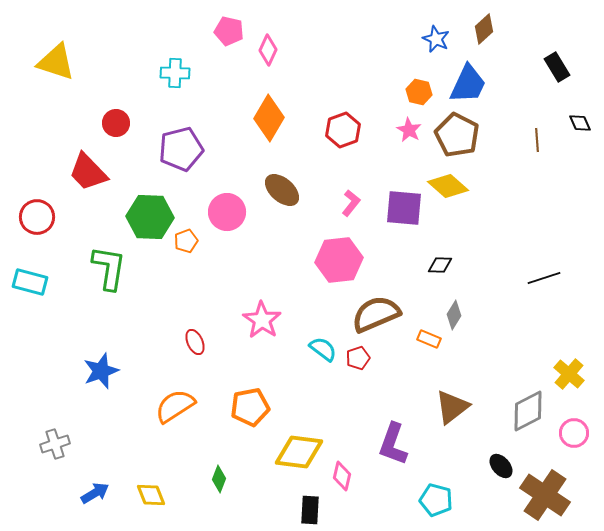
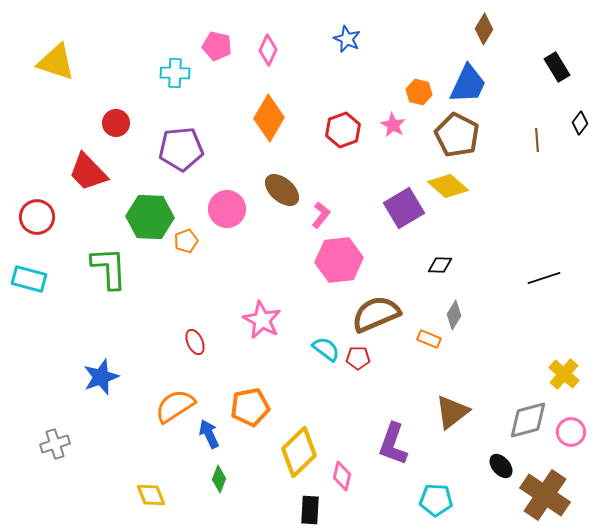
brown diamond at (484, 29): rotated 16 degrees counterclockwise
pink pentagon at (229, 31): moved 12 px left, 15 px down
blue star at (436, 39): moved 89 px left
black diamond at (580, 123): rotated 60 degrees clockwise
pink star at (409, 130): moved 16 px left, 5 px up
purple pentagon at (181, 149): rotated 9 degrees clockwise
pink L-shape at (351, 203): moved 30 px left, 12 px down
purple square at (404, 208): rotated 36 degrees counterclockwise
pink circle at (227, 212): moved 3 px up
green L-shape at (109, 268): rotated 12 degrees counterclockwise
cyan rectangle at (30, 282): moved 1 px left, 3 px up
pink star at (262, 320): rotated 6 degrees counterclockwise
cyan semicircle at (323, 349): moved 3 px right
red pentagon at (358, 358): rotated 20 degrees clockwise
blue star at (101, 371): moved 6 px down
yellow cross at (569, 374): moved 5 px left
brown triangle at (452, 407): moved 5 px down
gray diamond at (528, 411): moved 9 px down; rotated 12 degrees clockwise
pink circle at (574, 433): moved 3 px left, 1 px up
yellow diamond at (299, 452): rotated 51 degrees counterclockwise
blue arrow at (95, 493): moved 114 px right, 59 px up; rotated 84 degrees counterclockwise
cyan pentagon at (436, 500): rotated 12 degrees counterclockwise
